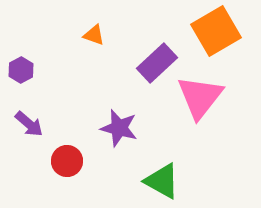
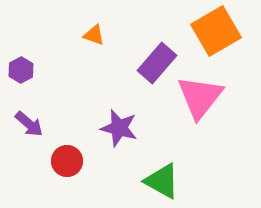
purple rectangle: rotated 6 degrees counterclockwise
